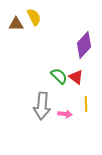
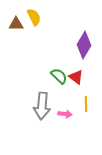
purple diamond: rotated 12 degrees counterclockwise
